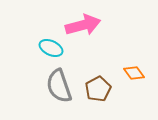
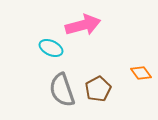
orange diamond: moved 7 px right
gray semicircle: moved 3 px right, 4 px down
